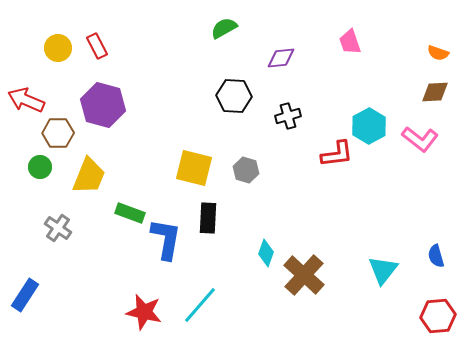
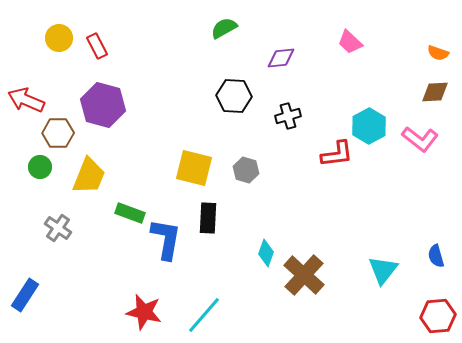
pink trapezoid: rotated 28 degrees counterclockwise
yellow circle: moved 1 px right, 10 px up
cyan line: moved 4 px right, 10 px down
